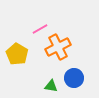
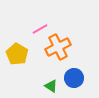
green triangle: rotated 24 degrees clockwise
